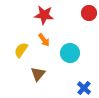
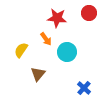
red star: moved 13 px right, 3 px down
orange arrow: moved 2 px right, 1 px up
cyan circle: moved 3 px left, 1 px up
